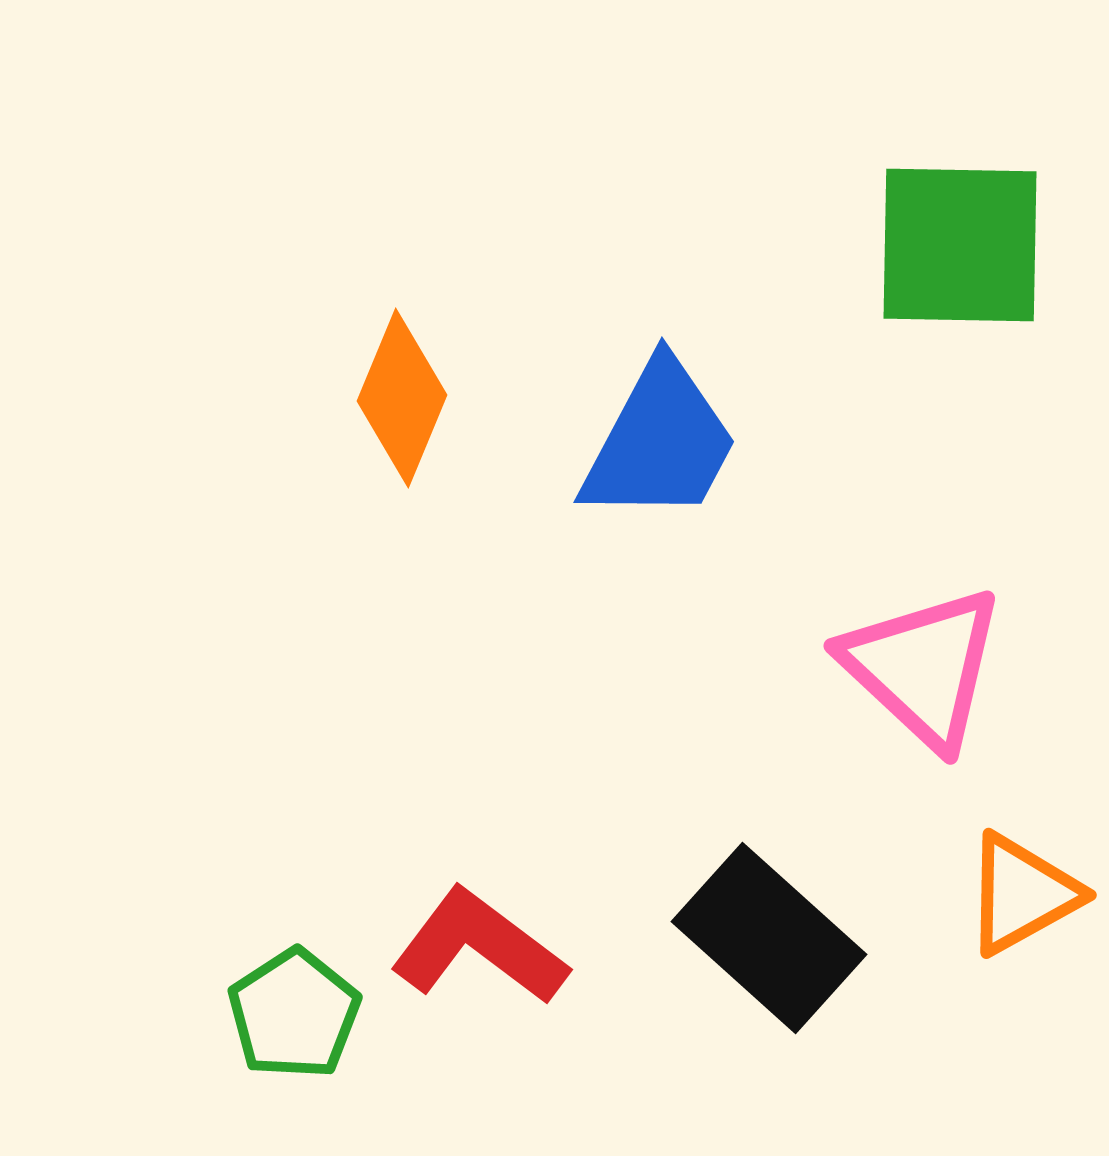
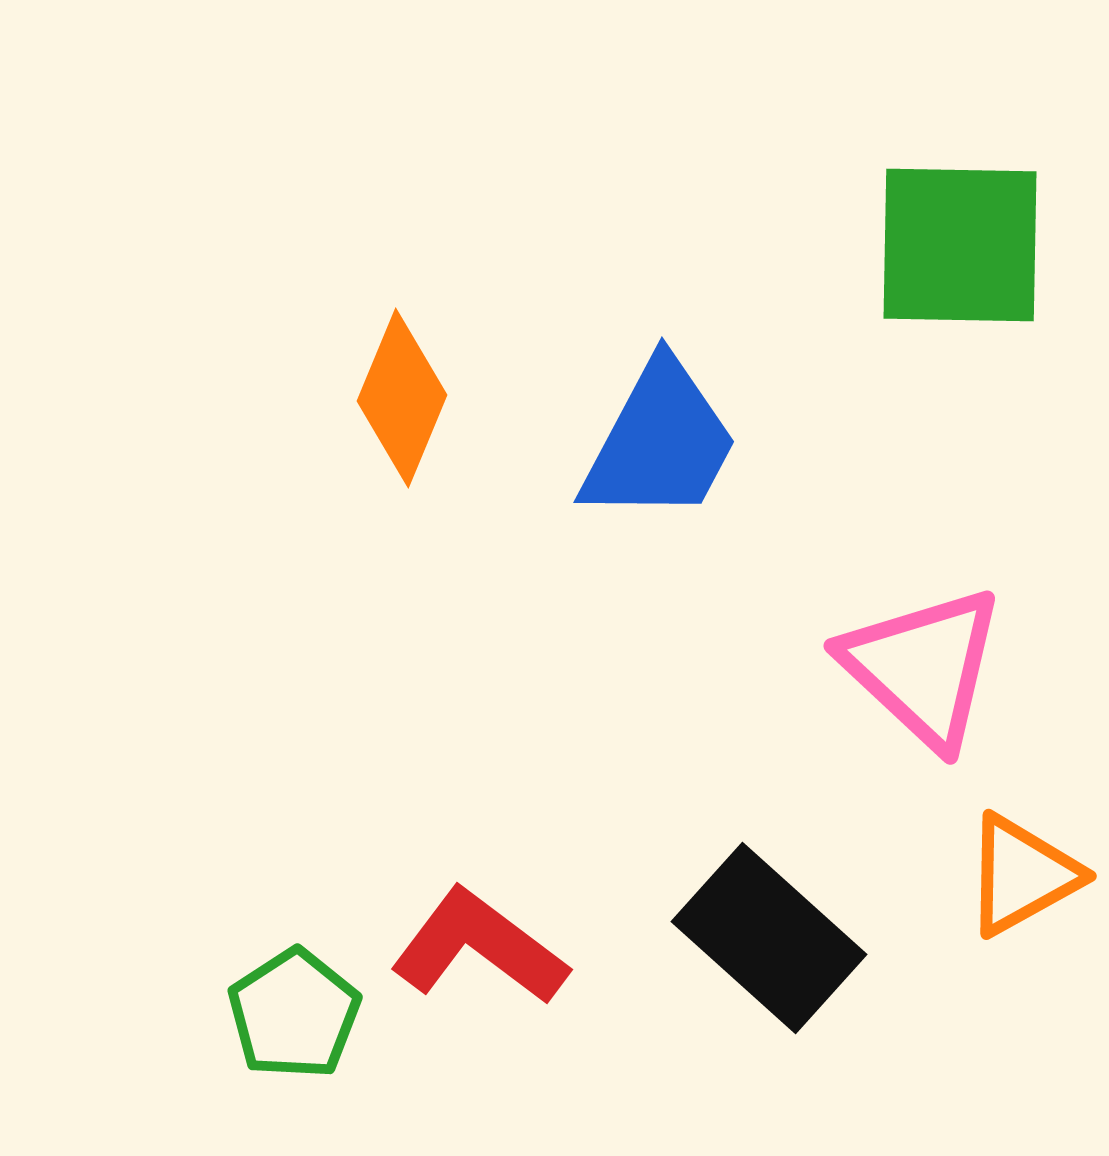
orange triangle: moved 19 px up
